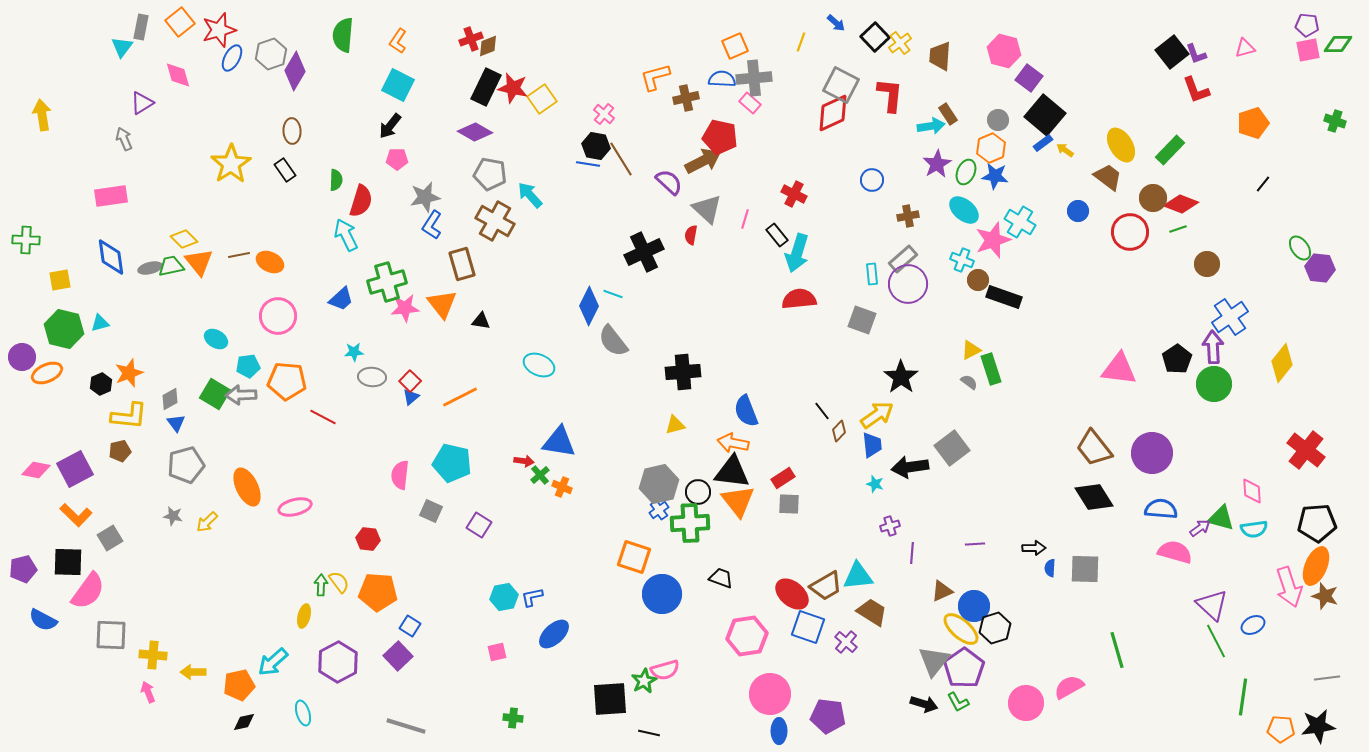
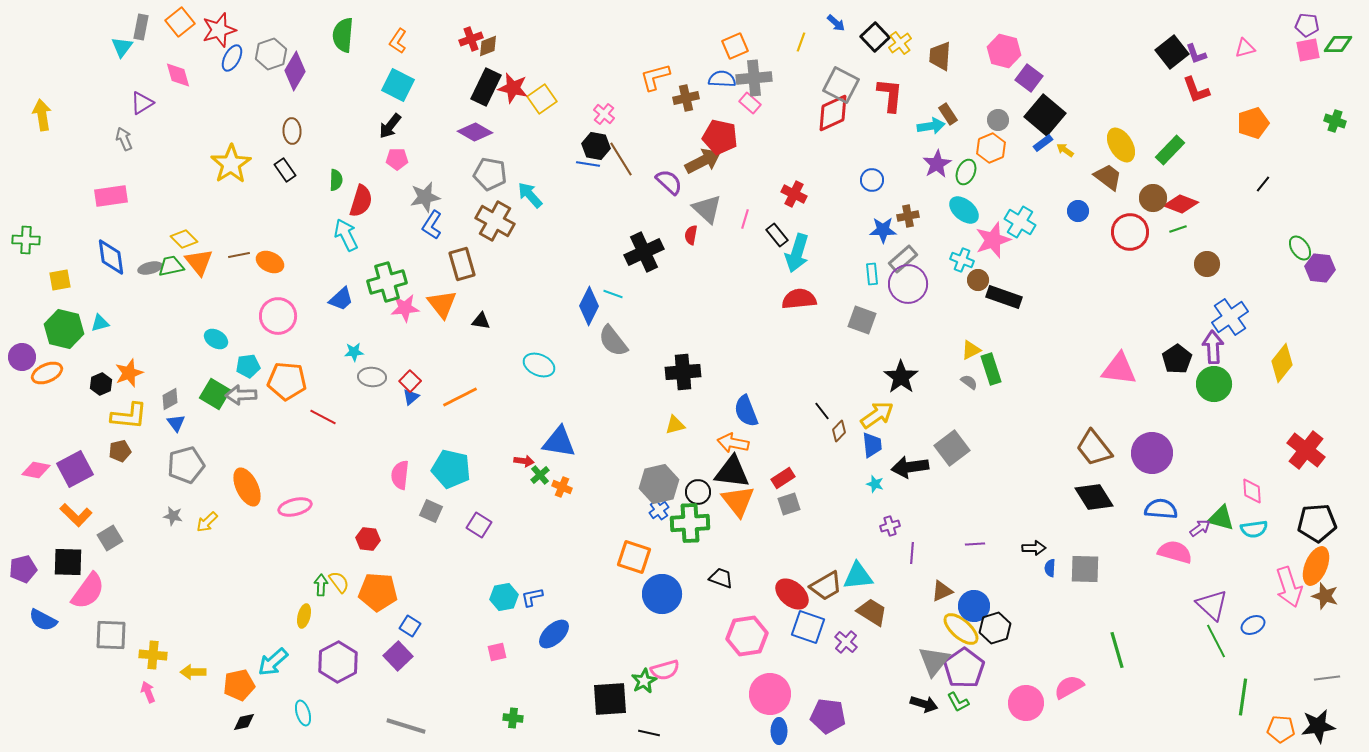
blue star at (995, 176): moved 112 px left, 54 px down; rotated 8 degrees counterclockwise
cyan pentagon at (452, 463): moved 1 px left, 6 px down
gray square at (789, 504): rotated 20 degrees counterclockwise
